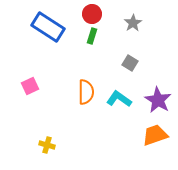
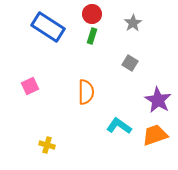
cyan L-shape: moved 27 px down
